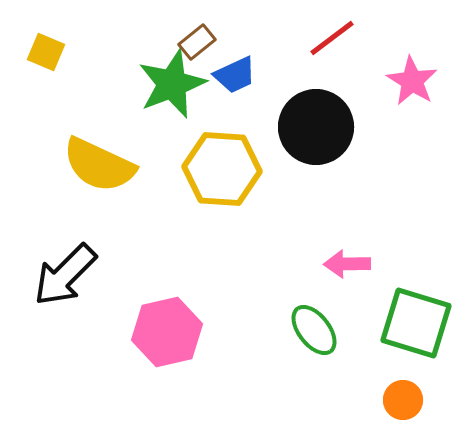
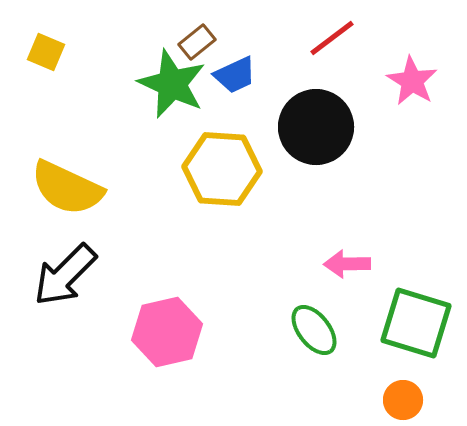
green star: rotated 26 degrees counterclockwise
yellow semicircle: moved 32 px left, 23 px down
